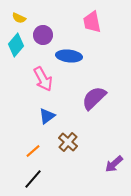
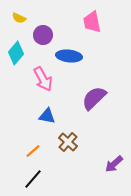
cyan diamond: moved 8 px down
blue triangle: rotated 48 degrees clockwise
